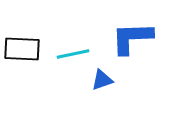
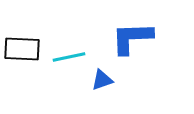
cyan line: moved 4 px left, 3 px down
